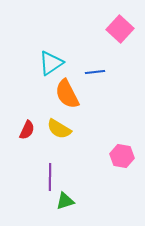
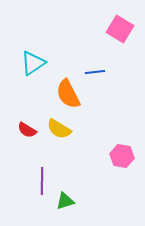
pink square: rotated 12 degrees counterclockwise
cyan triangle: moved 18 px left
orange semicircle: moved 1 px right
red semicircle: rotated 96 degrees clockwise
purple line: moved 8 px left, 4 px down
